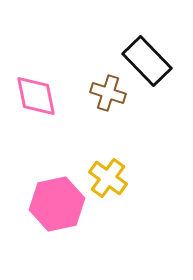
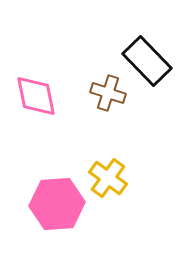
pink hexagon: rotated 8 degrees clockwise
